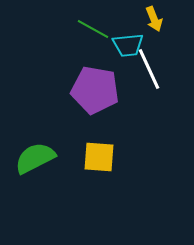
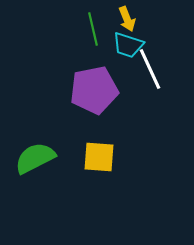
yellow arrow: moved 27 px left
green line: rotated 48 degrees clockwise
cyan trapezoid: rotated 24 degrees clockwise
white line: moved 1 px right
purple pentagon: moved 1 px left; rotated 21 degrees counterclockwise
